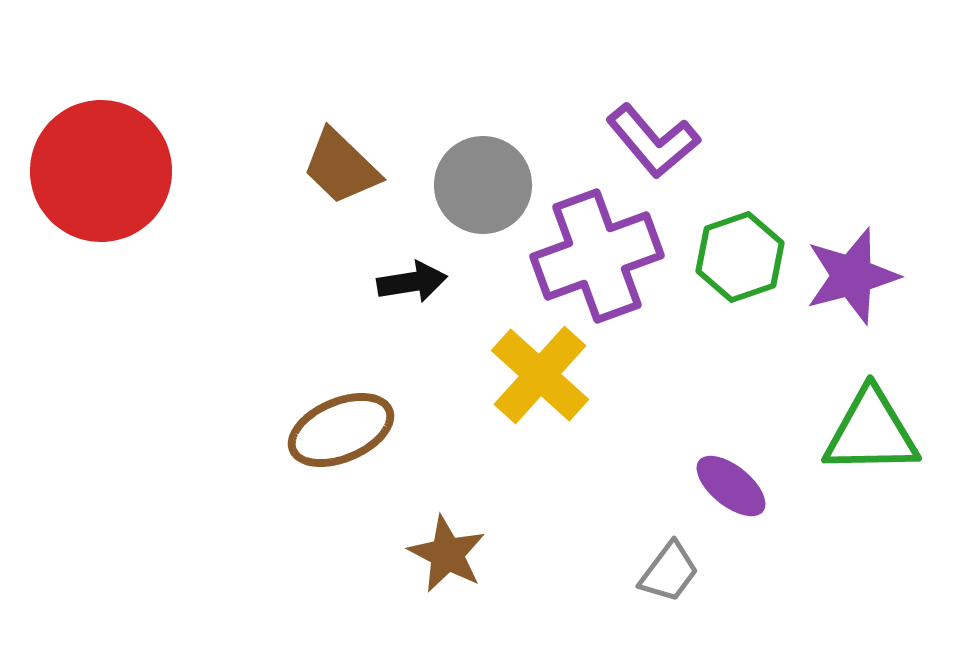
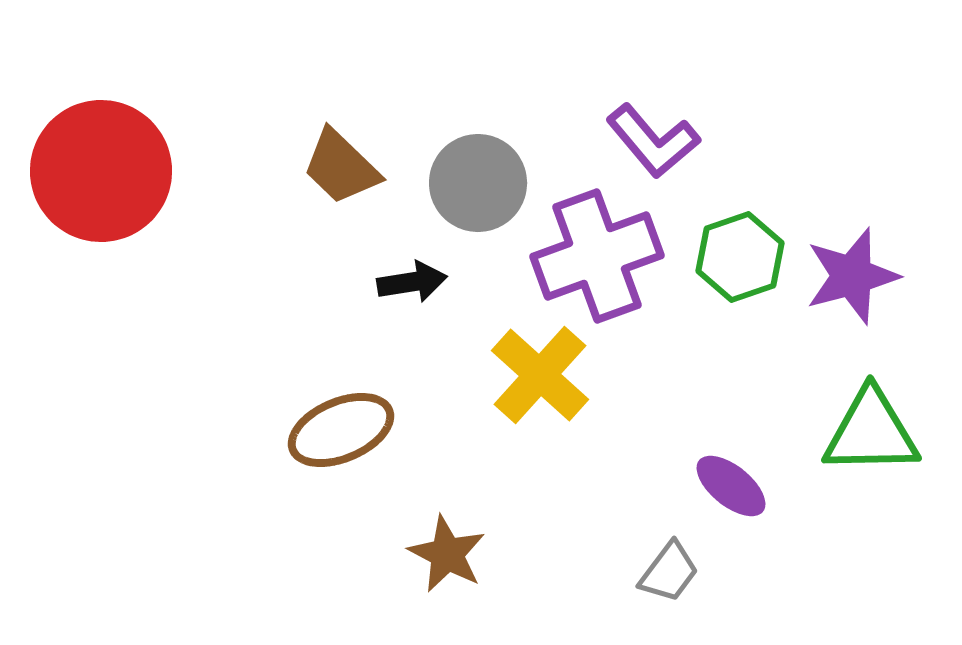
gray circle: moved 5 px left, 2 px up
